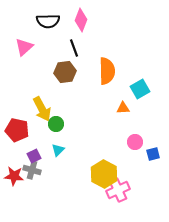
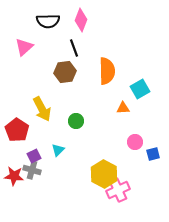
green circle: moved 20 px right, 3 px up
red pentagon: rotated 20 degrees clockwise
